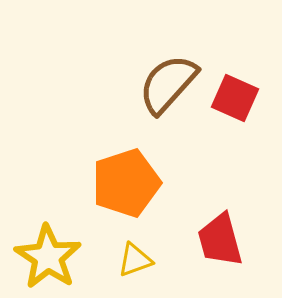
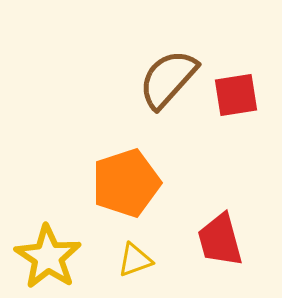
brown semicircle: moved 5 px up
red square: moved 1 px right, 3 px up; rotated 33 degrees counterclockwise
